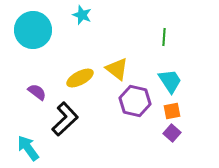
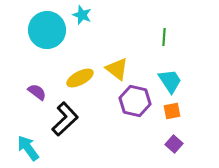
cyan circle: moved 14 px right
purple square: moved 2 px right, 11 px down
